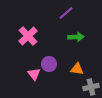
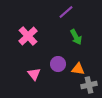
purple line: moved 1 px up
green arrow: rotated 63 degrees clockwise
purple circle: moved 9 px right
orange triangle: moved 1 px right
gray cross: moved 2 px left, 2 px up
